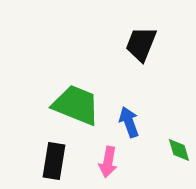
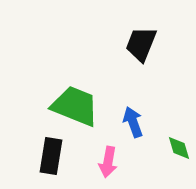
green trapezoid: moved 1 px left, 1 px down
blue arrow: moved 4 px right
green diamond: moved 2 px up
black rectangle: moved 3 px left, 5 px up
